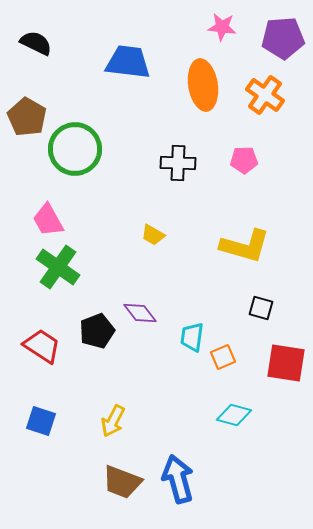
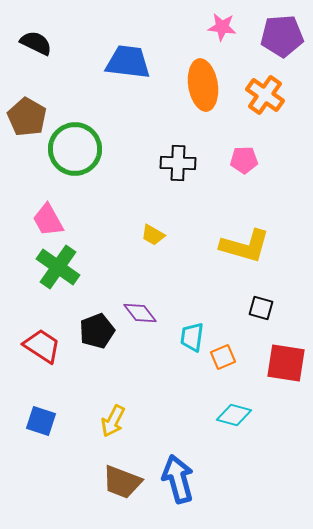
purple pentagon: moved 1 px left, 2 px up
